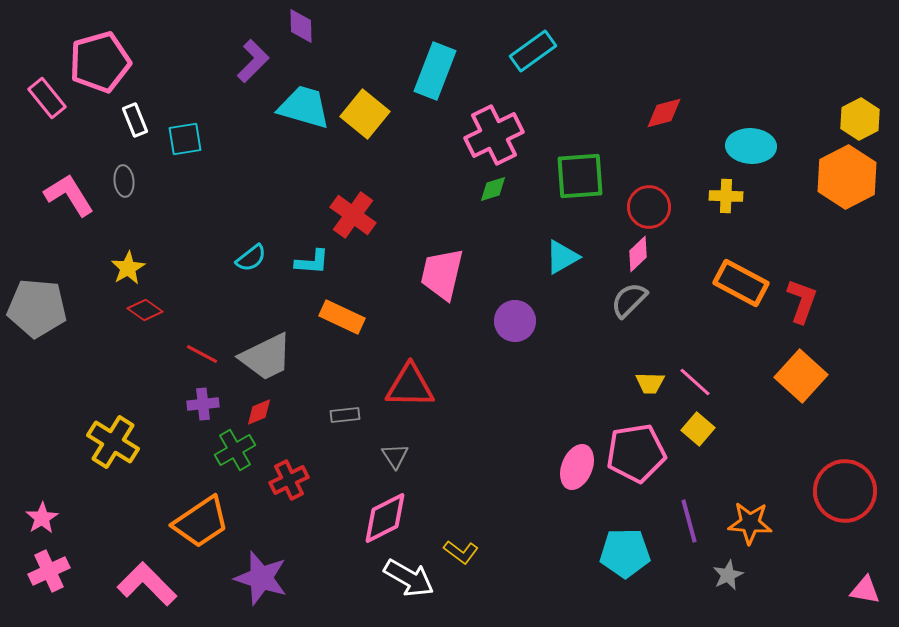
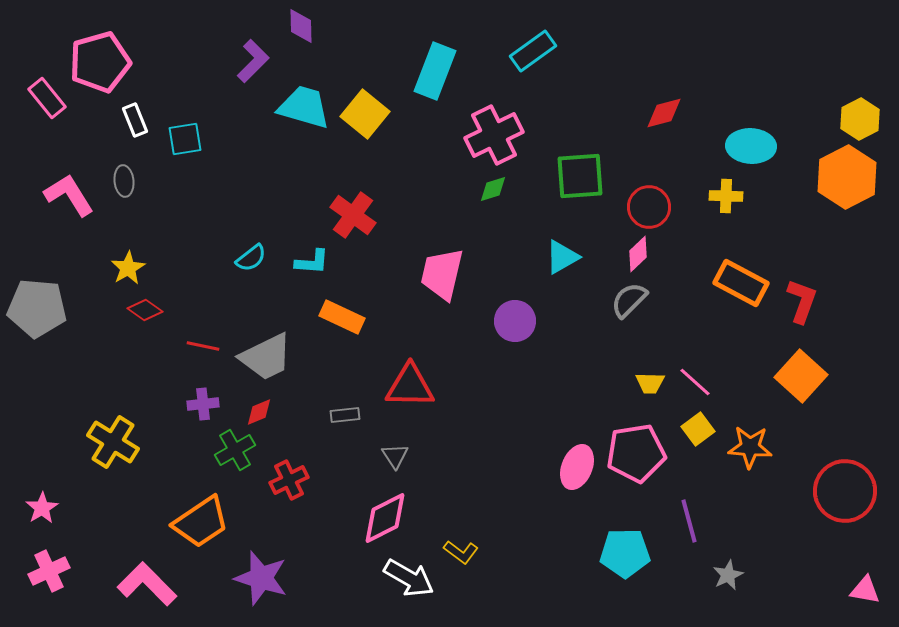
red line at (202, 354): moved 1 px right, 8 px up; rotated 16 degrees counterclockwise
yellow square at (698, 429): rotated 12 degrees clockwise
pink star at (42, 518): moved 10 px up
orange star at (750, 523): moved 76 px up
